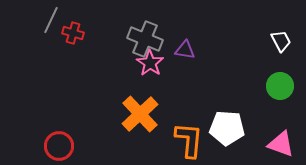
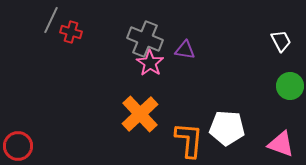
red cross: moved 2 px left, 1 px up
green circle: moved 10 px right
red circle: moved 41 px left
